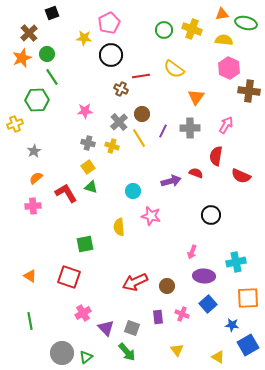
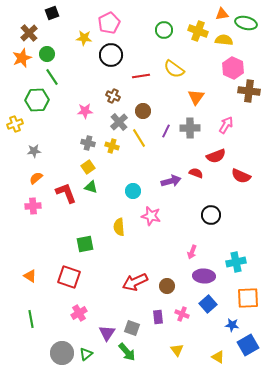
yellow cross at (192, 29): moved 6 px right, 2 px down
pink hexagon at (229, 68): moved 4 px right
brown cross at (121, 89): moved 8 px left, 7 px down
brown circle at (142, 114): moved 1 px right, 3 px up
purple line at (163, 131): moved 3 px right
gray star at (34, 151): rotated 24 degrees clockwise
red semicircle at (216, 156): rotated 120 degrees counterclockwise
red L-shape at (66, 193): rotated 10 degrees clockwise
pink cross at (83, 313): moved 4 px left
green line at (30, 321): moved 1 px right, 2 px up
purple triangle at (106, 328): moved 1 px right, 5 px down; rotated 18 degrees clockwise
green triangle at (86, 357): moved 3 px up
